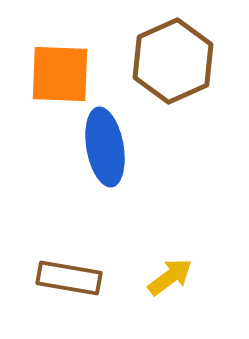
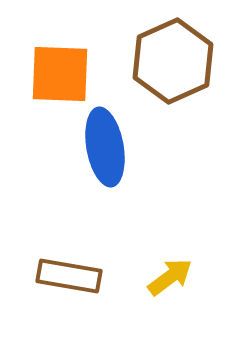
brown rectangle: moved 2 px up
